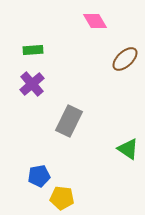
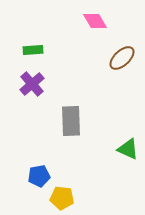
brown ellipse: moved 3 px left, 1 px up
gray rectangle: moved 2 px right; rotated 28 degrees counterclockwise
green triangle: rotated 10 degrees counterclockwise
